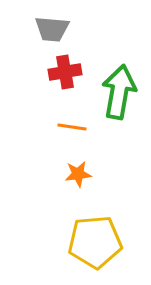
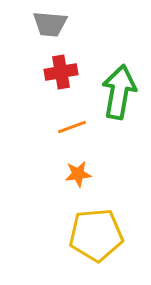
gray trapezoid: moved 2 px left, 5 px up
red cross: moved 4 px left
orange line: rotated 28 degrees counterclockwise
yellow pentagon: moved 1 px right, 7 px up
